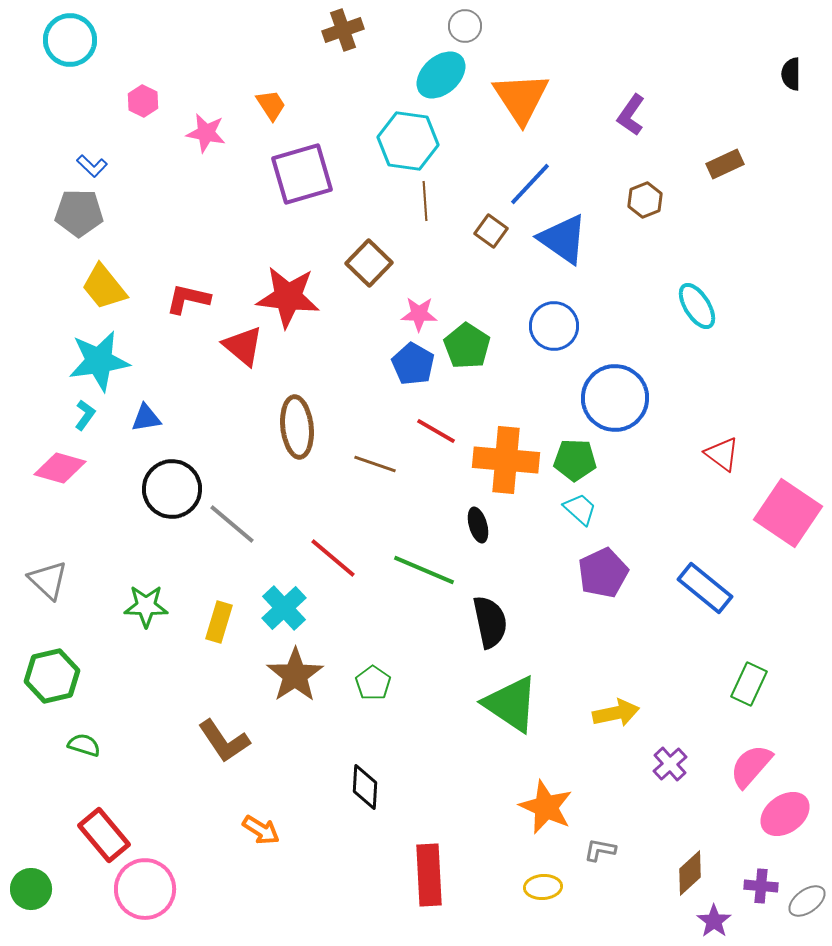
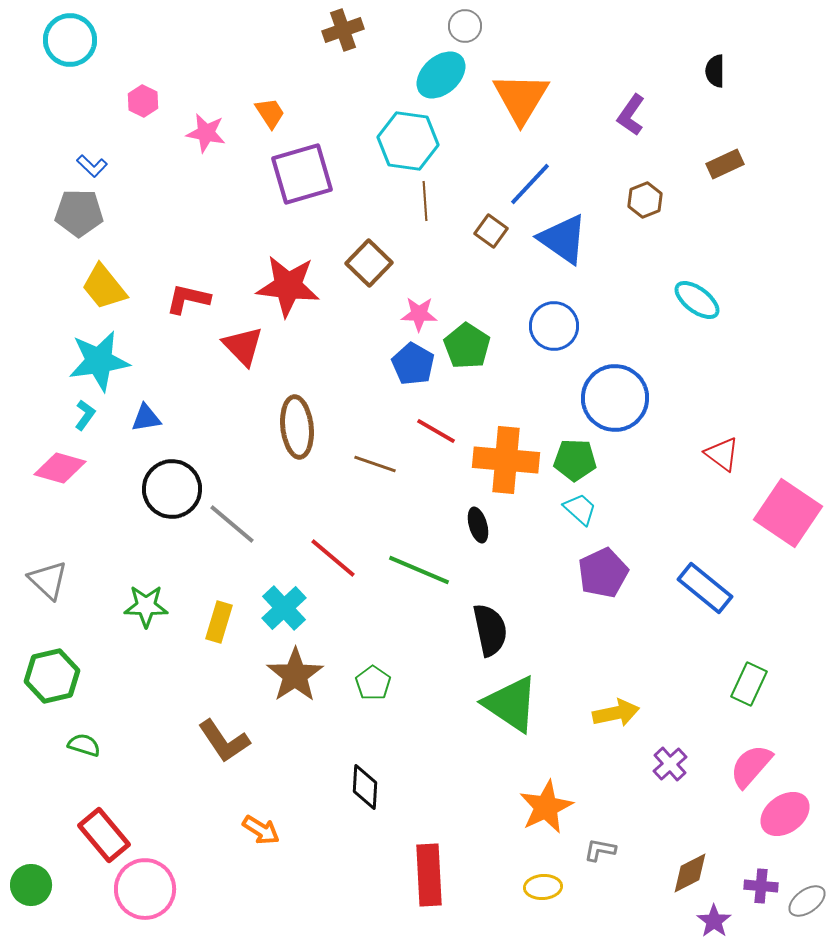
black semicircle at (791, 74): moved 76 px left, 3 px up
orange triangle at (521, 98): rotated 4 degrees clockwise
orange trapezoid at (271, 105): moved 1 px left, 8 px down
red star at (288, 297): moved 11 px up
cyan ellipse at (697, 306): moved 6 px up; rotated 21 degrees counterclockwise
red triangle at (243, 346): rotated 6 degrees clockwise
green line at (424, 570): moved 5 px left
black semicircle at (490, 622): moved 8 px down
orange star at (546, 807): rotated 22 degrees clockwise
brown diamond at (690, 873): rotated 15 degrees clockwise
green circle at (31, 889): moved 4 px up
